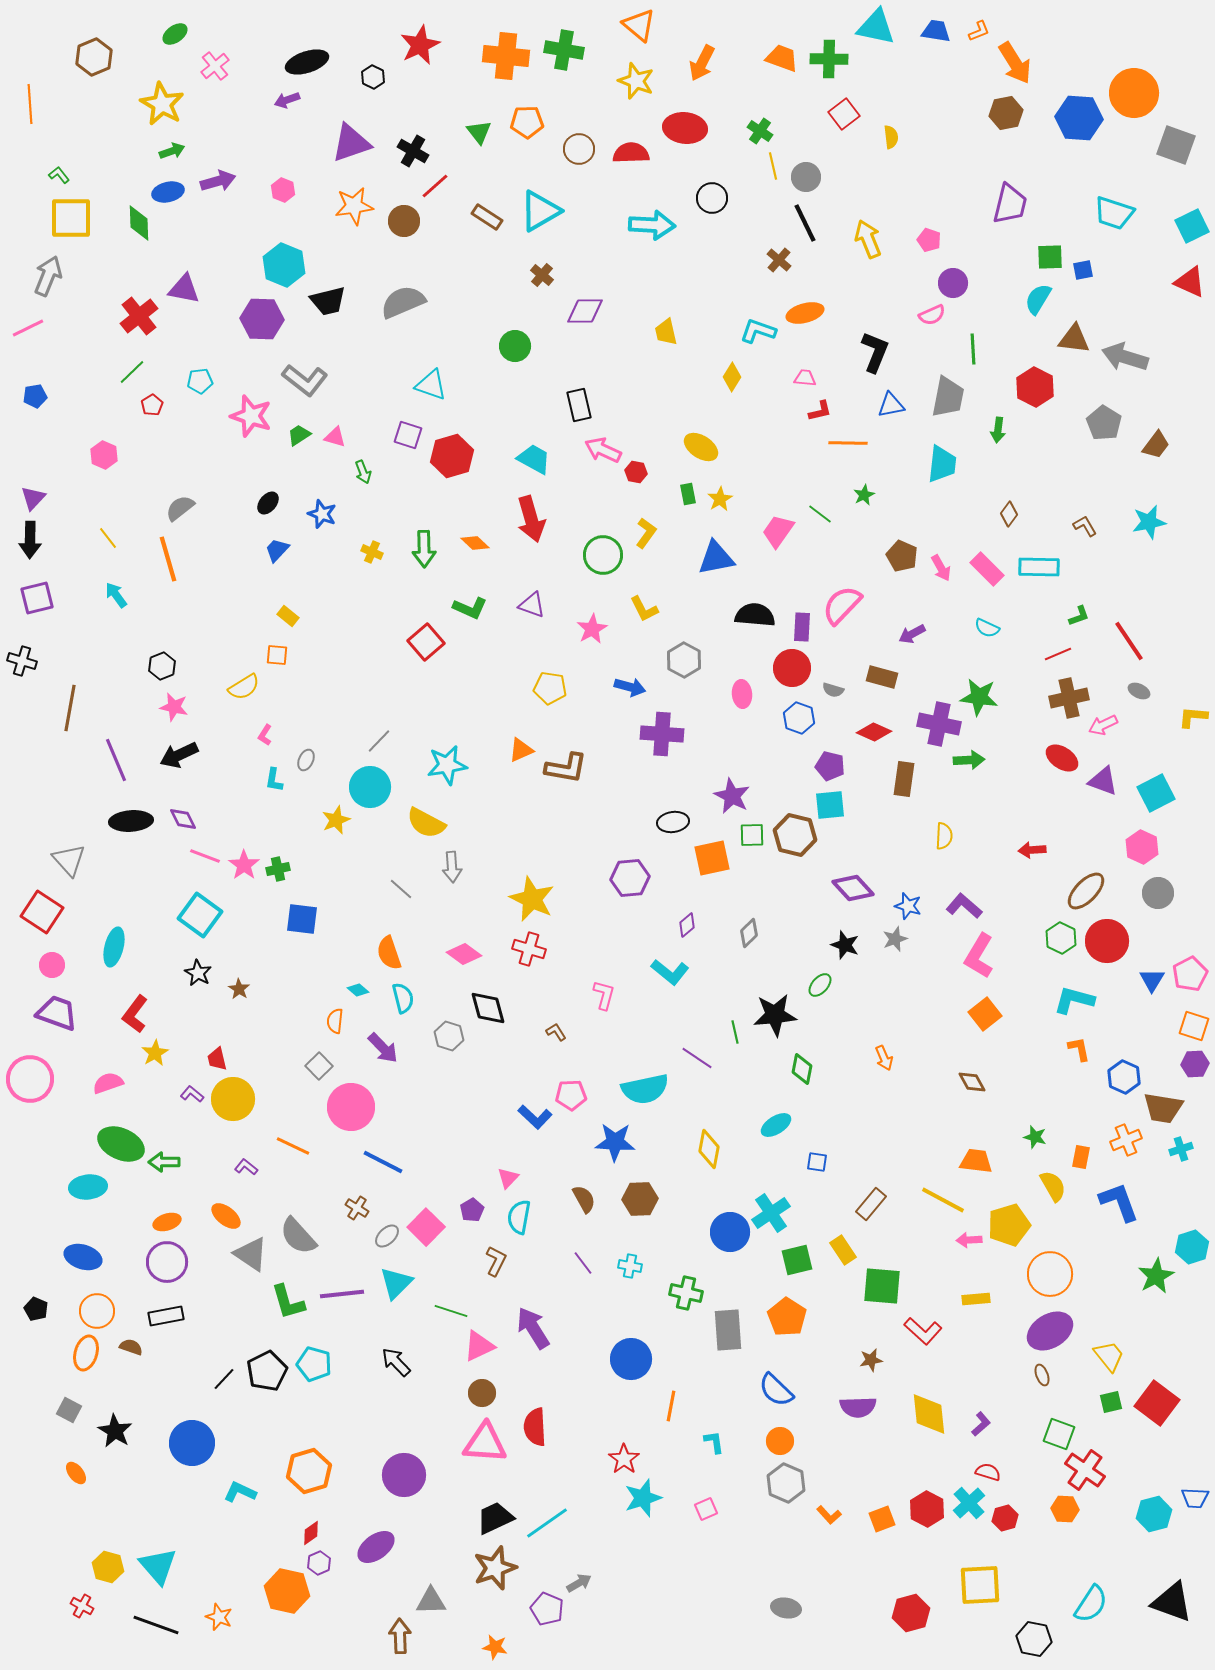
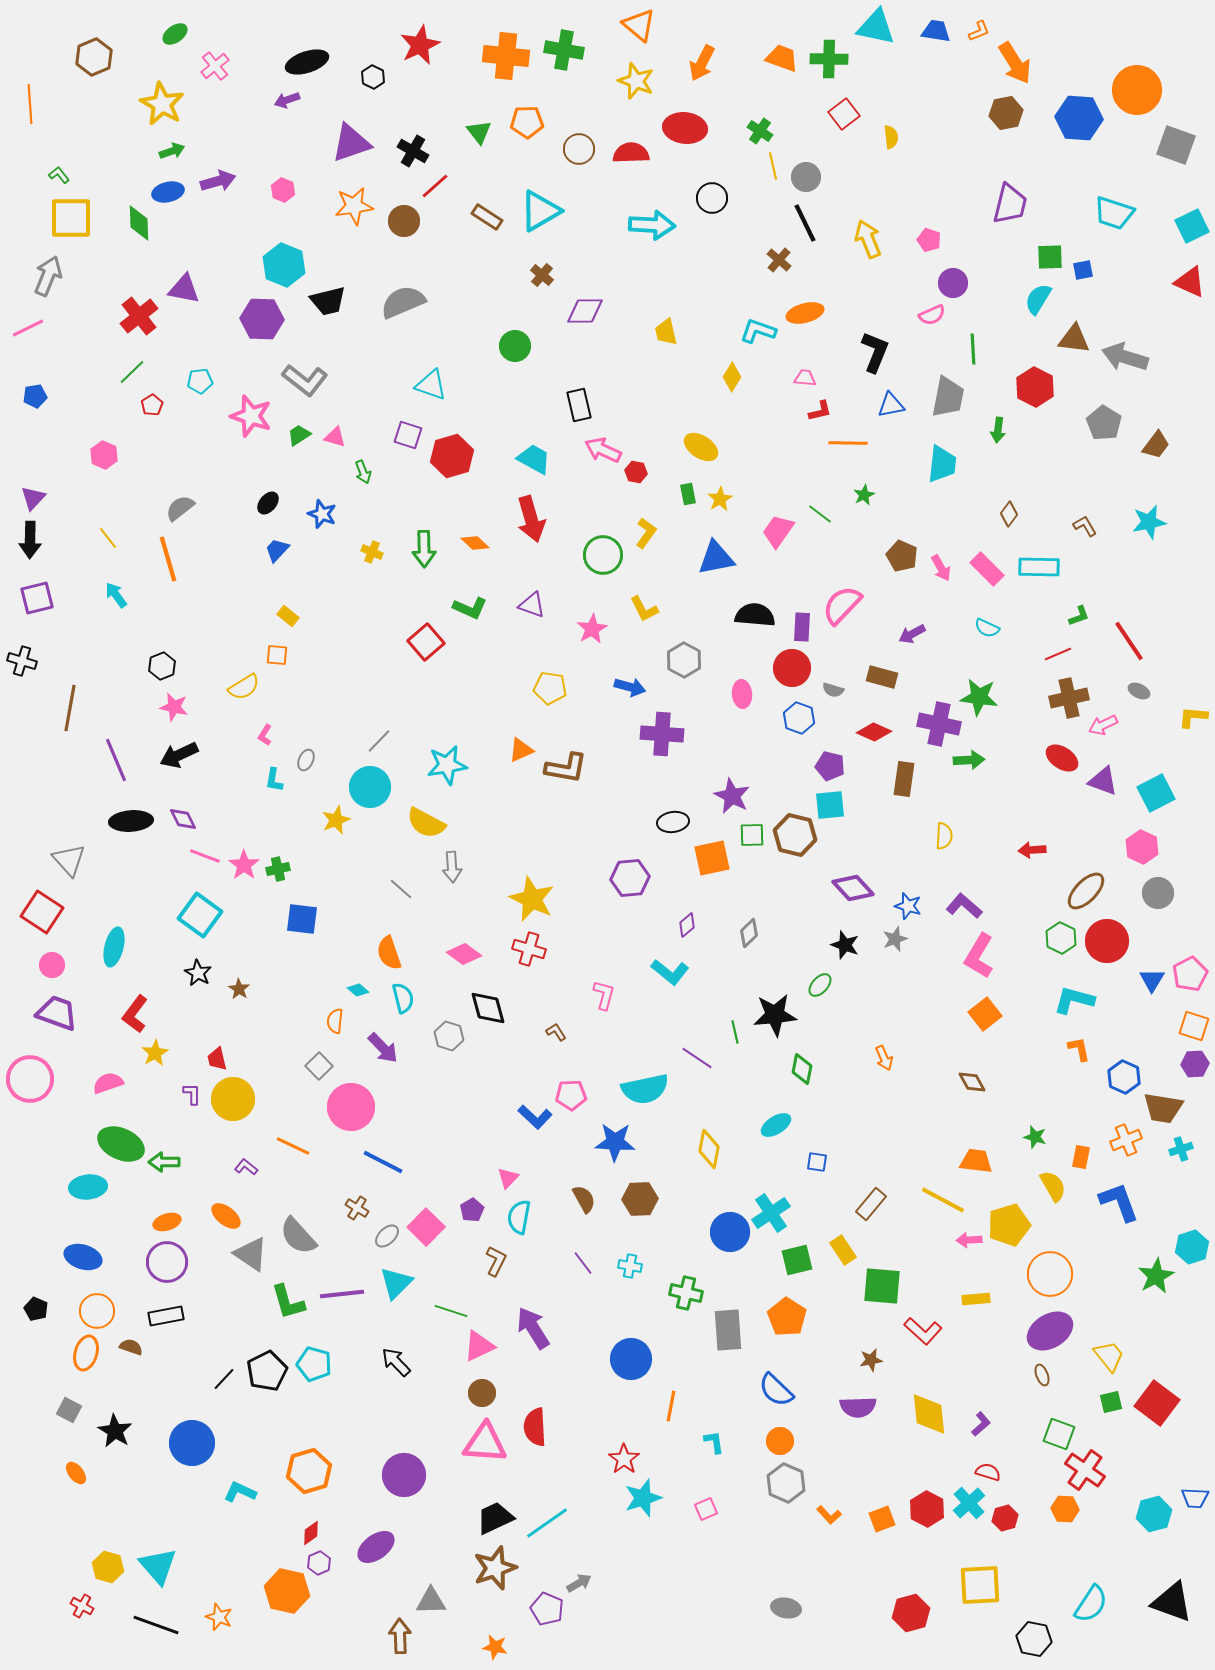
orange circle at (1134, 93): moved 3 px right, 3 px up
purple L-shape at (192, 1094): rotated 50 degrees clockwise
